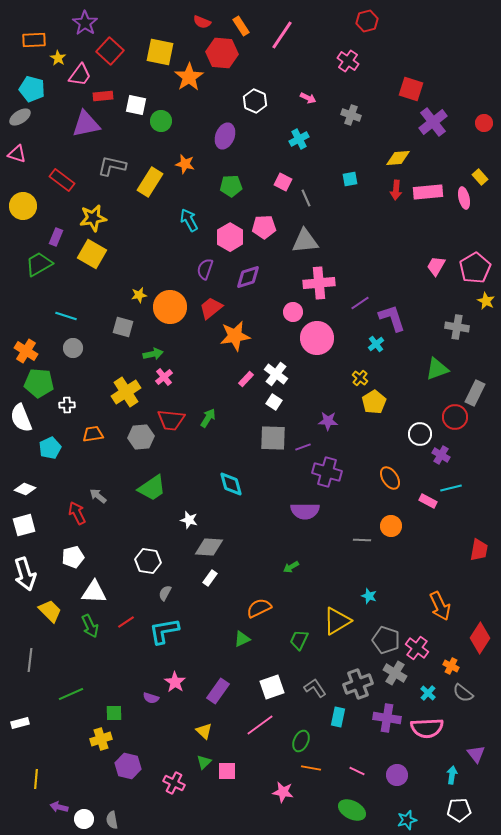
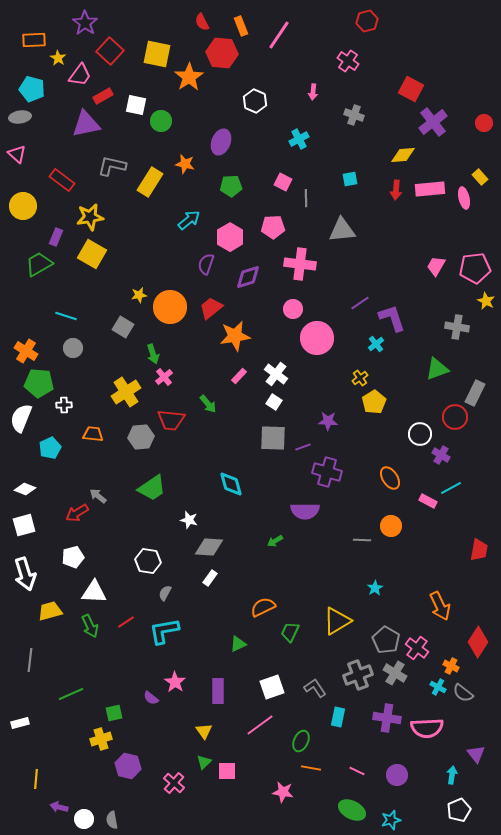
red semicircle at (202, 22): rotated 42 degrees clockwise
orange rectangle at (241, 26): rotated 12 degrees clockwise
pink line at (282, 35): moved 3 px left
yellow square at (160, 52): moved 3 px left, 2 px down
red square at (411, 89): rotated 10 degrees clockwise
red rectangle at (103, 96): rotated 24 degrees counterclockwise
pink arrow at (308, 98): moved 5 px right, 6 px up; rotated 70 degrees clockwise
gray cross at (351, 115): moved 3 px right
gray ellipse at (20, 117): rotated 25 degrees clockwise
purple ellipse at (225, 136): moved 4 px left, 6 px down
pink triangle at (17, 154): rotated 24 degrees clockwise
yellow diamond at (398, 158): moved 5 px right, 3 px up
pink rectangle at (428, 192): moved 2 px right, 3 px up
gray line at (306, 198): rotated 24 degrees clockwise
yellow star at (93, 218): moved 3 px left, 1 px up
cyan arrow at (189, 220): rotated 80 degrees clockwise
pink pentagon at (264, 227): moved 9 px right
gray triangle at (305, 241): moved 37 px right, 11 px up
pink pentagon at (475, 268): rotated 24 degrees clockwise
purple semicircle at (205, 269): moved 1 px right, 5 px up
pink cross at (319, 283): moved 19 px left, 19 px up; rotated 12 degrees clockwise
pink circle at (293, 312): moved 3 px up
gray square at (123, 327): rotated 15 degrees clockwise
green arrow at (153, 354): rotated 84 degrees clockwise
yellow cross at (360, 378): rotated 14 degrees clockwise
pink rectangle at (246, 379): moved 7 px left, 3 px up
white cross at (67, 405): moved 3 px left
white semicircle at (21, 418): rotated 44 degrees clockwise
green arrow at (208, 418): moved 14 px up; rotated 108 degrees clockwise
orange trapezoid at (93, 434): rotated 15 degrees clockwise
cyan line at (451, 488): rotated 15 degrees counterclockwise
red arrow at (77, 513): rotated 95 degrees counterclockwise
green arrow at (291, 567): moved 16 px left, 26 px up
cyan star at (369, 596): moved 6 px right, 8 px up; rotated 21 degrees clockwise
orange semicircle at (259, 608): moved 4 px right, 1 px up
yellow trapezoid at (50, 611): rotated 60 degrees counterclockwise
red diamond at (480, 638): moved 2 px left, 4 px down
green triangle at (242, 639): moved 4 px left, 5 px down
green trapezoid at (299, 640): moved 9 px left, 8 px up
gray pentagon at (386, 640): rotated 12 degrees clockwise
gray cross at (358, 684): moved 9 px up
purple rectangle at (218, 691): rotated 35 degrees counterclockwise
cyan cross at (428, 693): moved 10 px right, 6 px up; rotated 14 degrees counterclockwise
purple semicircle at (151, 698): rotated 21 degrees clockwise
green square at (114, 713): rotated 12 degrees counterclockwise
yellow triangle at (204, 731): rotated 12 degrees clockwise
pink cross at (174, 783): rotated 15 degrees clockwise
white pentagon at (459, 810): rotated 20 degrees counterclockwise
cyan star at (407, 820): moved 16 px left
